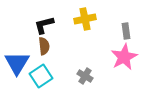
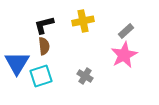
yellow cross: moved 2 px left, 2 px down
gray rectangle: rotated 56 degrees clockwise
pink star: moved 2 px up
cyan square: rotated 15 degrees clockwise
